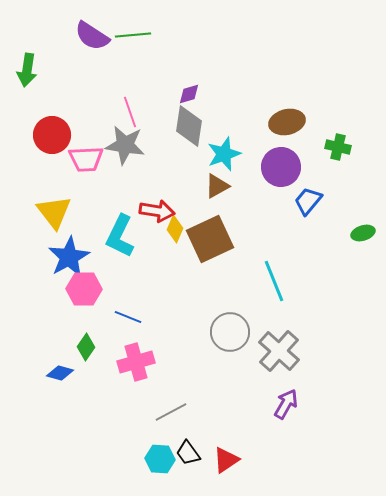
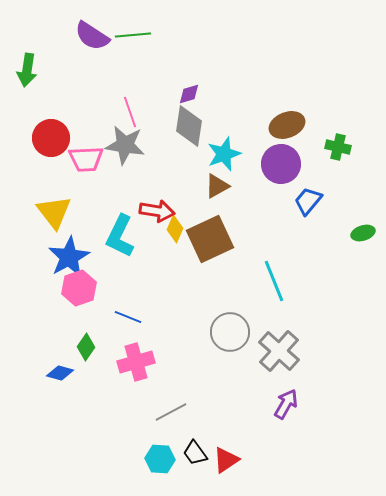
brown ellipse: moved 3 px down; rotated 8 degrees counterclockwise
red circle: moved 1 px left, 3 px down
purple circle: moved 3 px up
pink hexagon: moved 5 px left, 1 px up; rotated 20 degrees counterclockwise
black trapezoid: moved 7 px right
